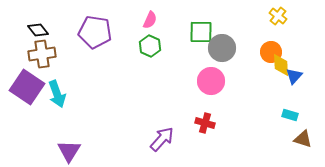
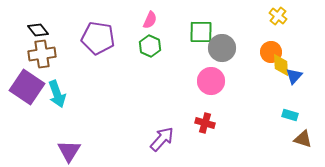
purple pentagon: moved 3 px right, 6 px down
